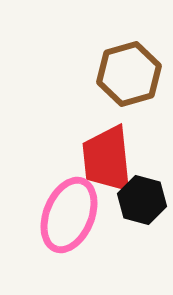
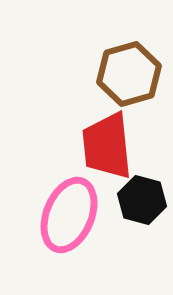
red trapezoid: moved 13 px up
